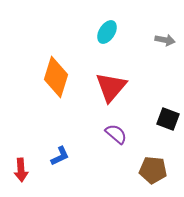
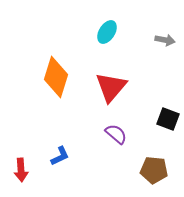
brown pentagon: moved 1 px right
